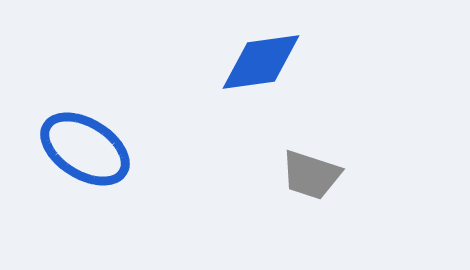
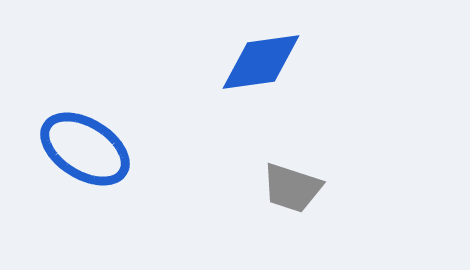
gray trapezoid: moved 19 px left, 13 px down
